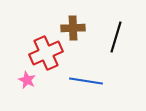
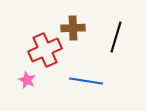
red cross: moved 1 px left, 3 px up
